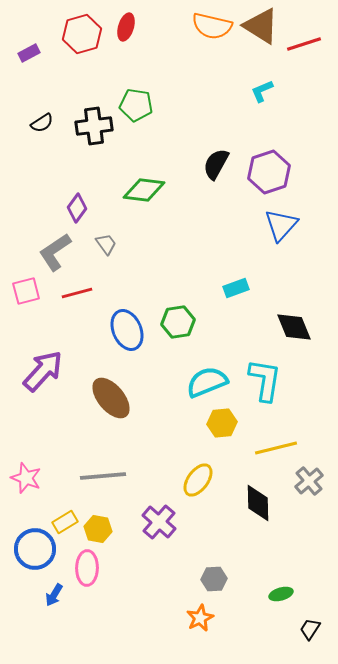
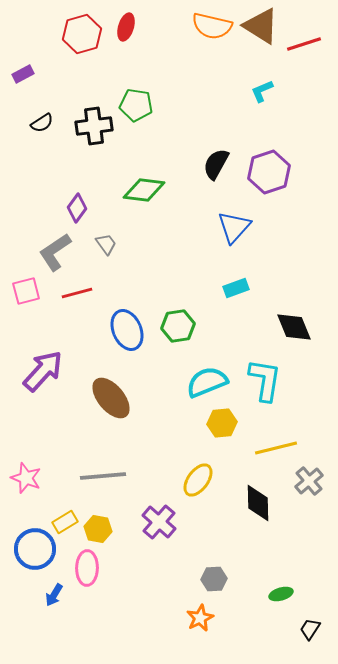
purple rectangle at (29, 53): moved 6 px left, 21 px down
blue triangle at (281, 225): moved 47 px left, 2 px down
green hexagon at (178, 322): moved 4 px down
